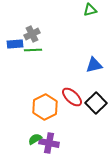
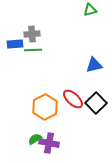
gray cross: rotated 21 degrees clockwise
red ellipse: moved 1 px right, 2 px down
